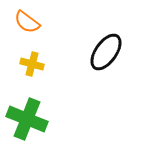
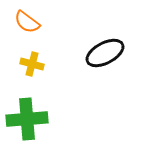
black ellipse: moved 1 px left, 1 px down; rotated 27 degrees clockwise
green cross: rotated 27 degrees counterclockwise
